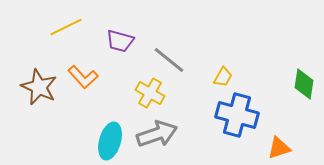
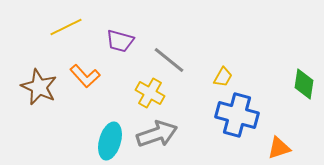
orange L-shape: moved 2 px right, 1 px up
